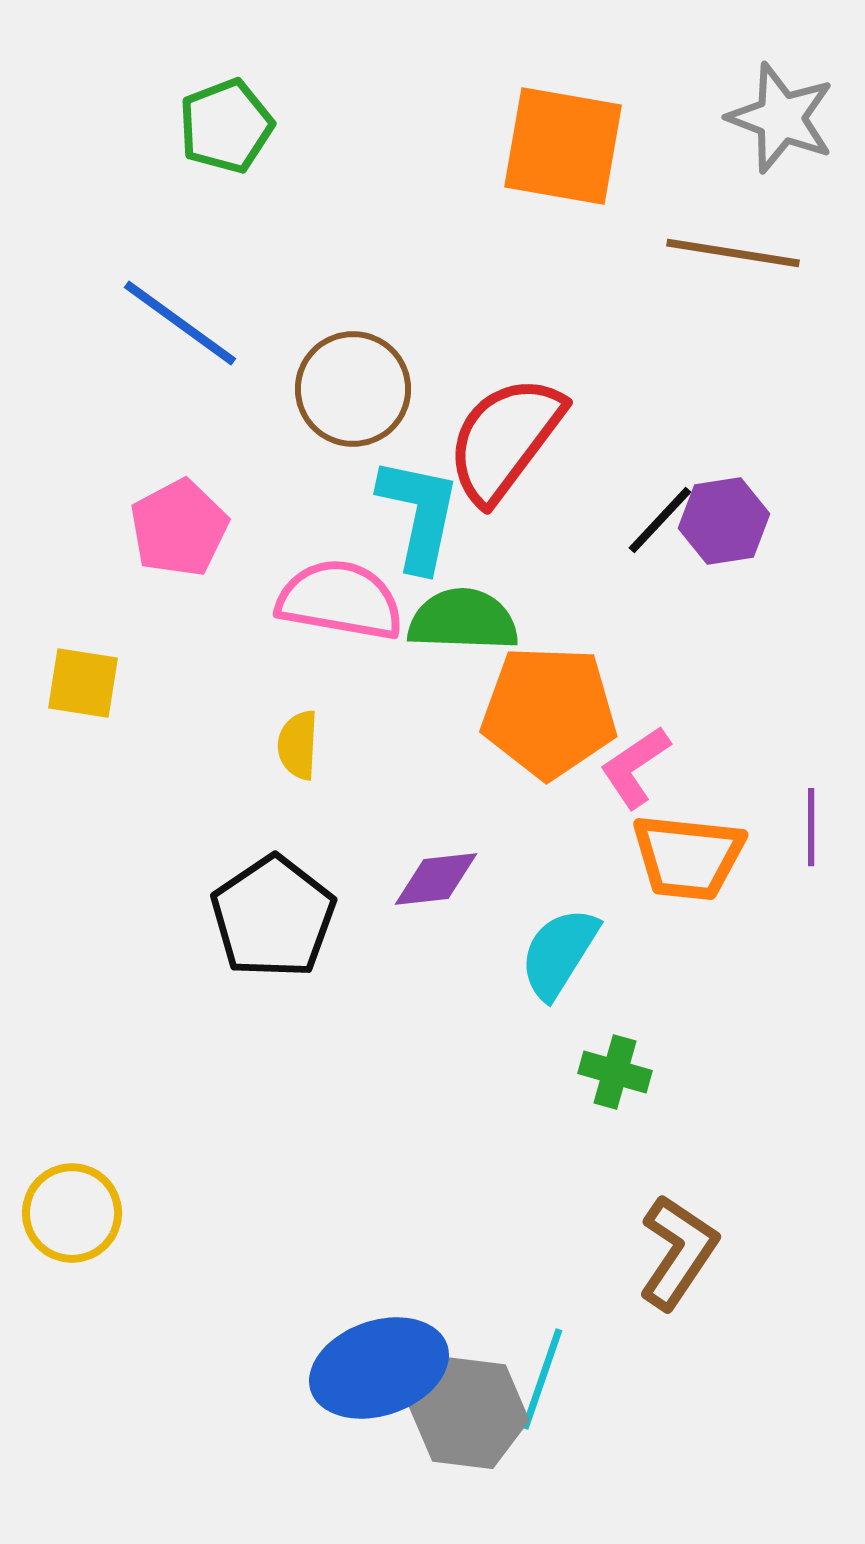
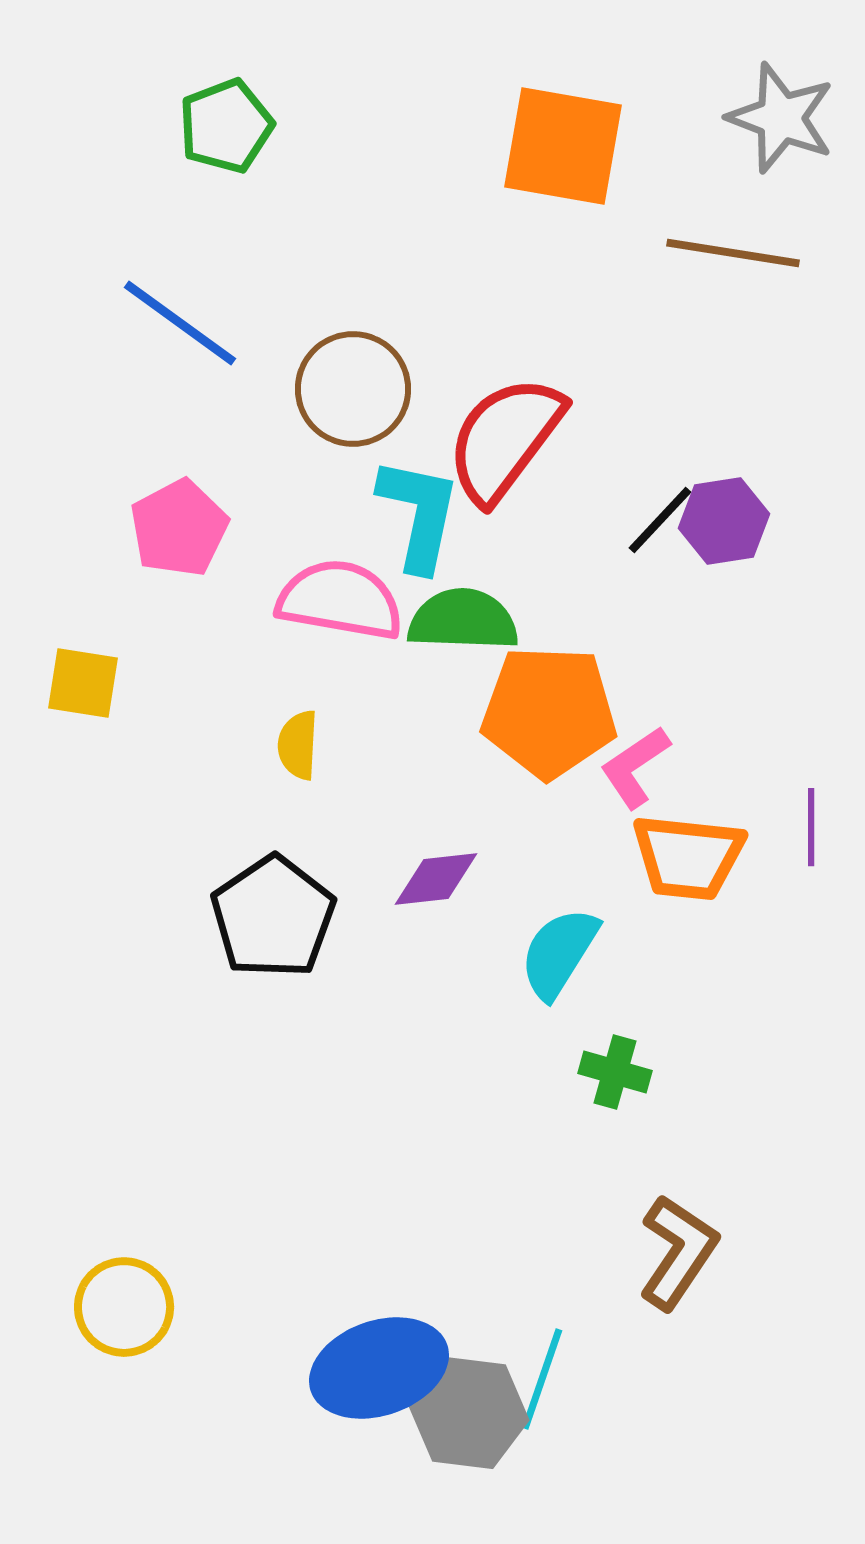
yellow circle: moved 52 px right, 94 px down
